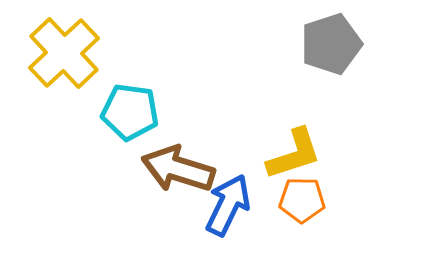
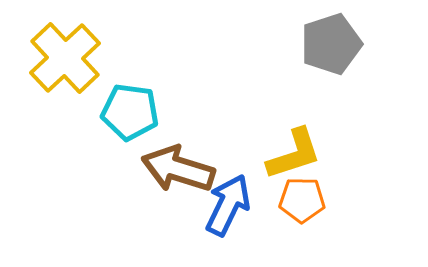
yellow cross: moved 1 px right, 5 px down
